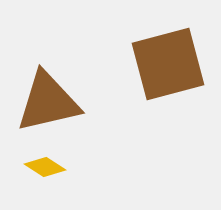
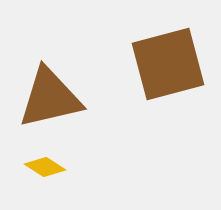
brown triangle: moved 2 px right, 4 px up
